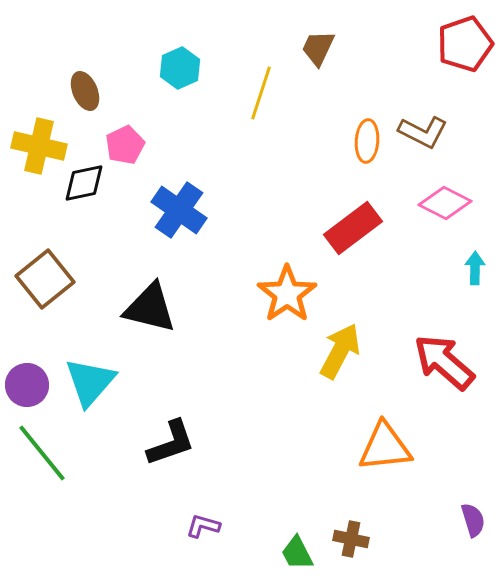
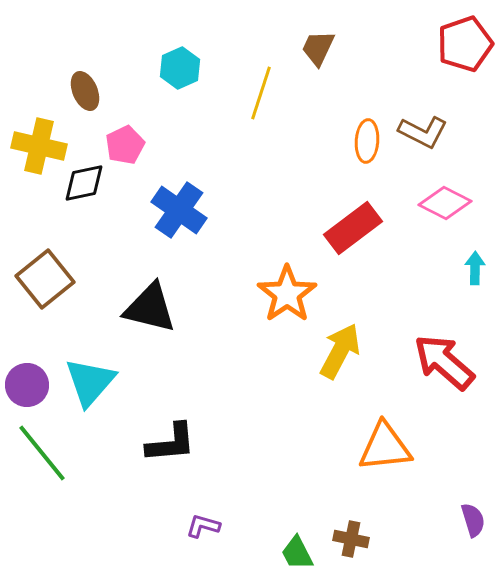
black L-shape: rotated 14 degrees clockwise
